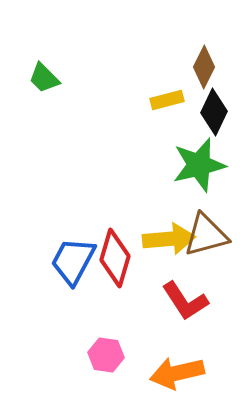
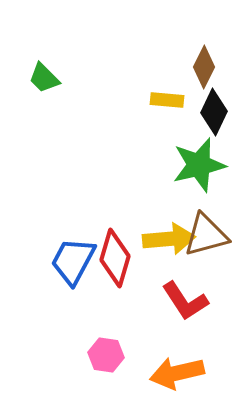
yellow rectangle: rotated 20 degrees clockwise
